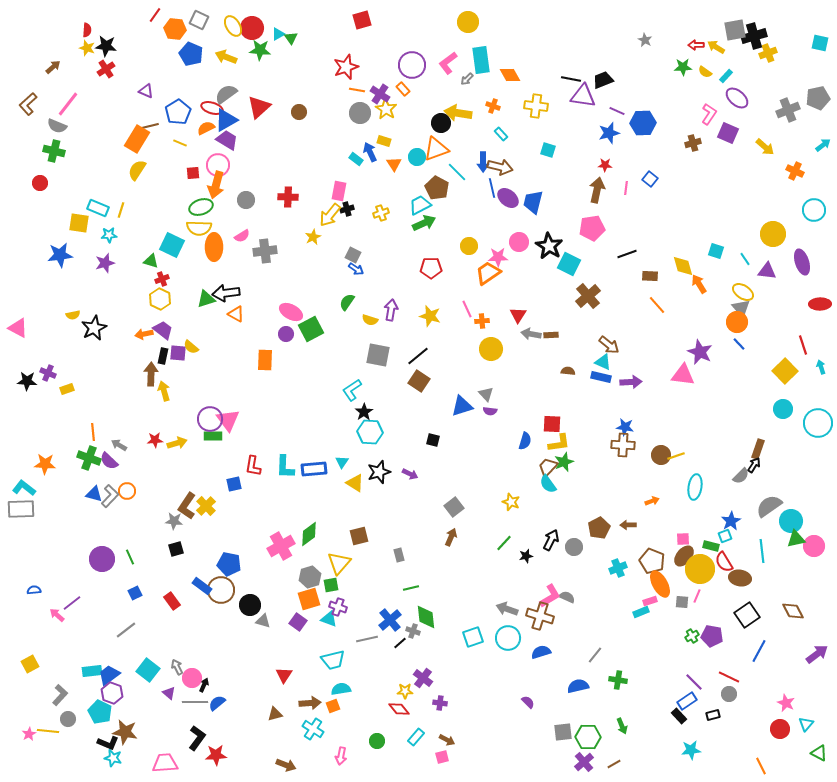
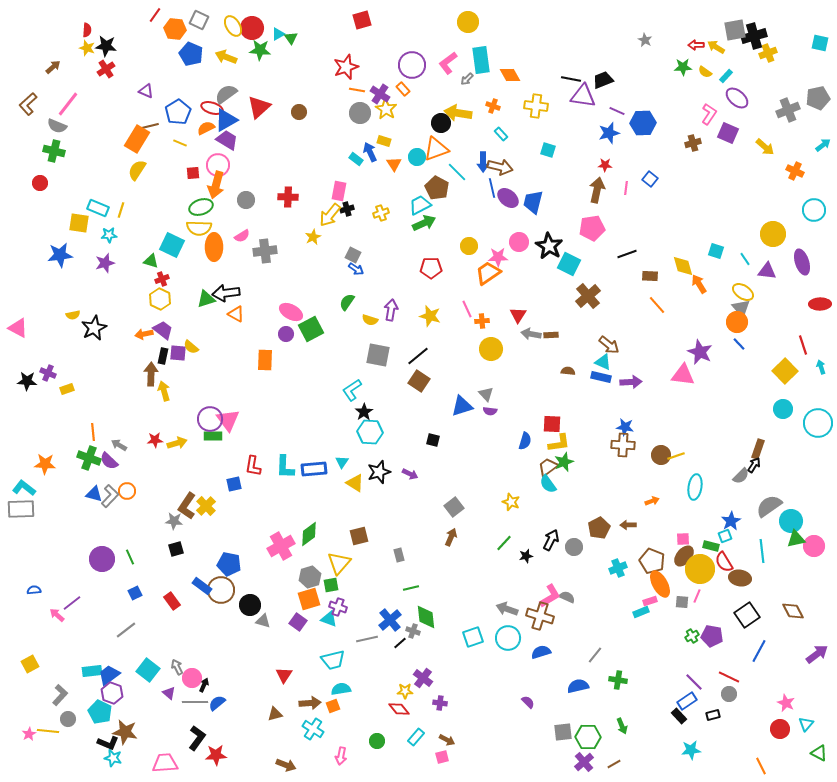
brown trapezoid at (548, 467): rotated 10 degrees clockwise
